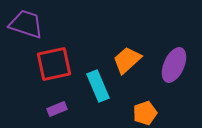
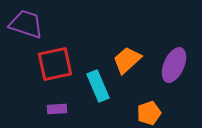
red square: moved 1 px right
purple rectangle: rotated 18 degrees clockwise
orange pentagon: moved 4 px right
